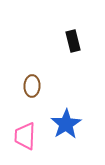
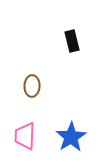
black rectangle: moved 1 px left
blue star: moved 5 px right, 13 px down
